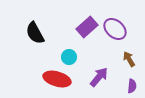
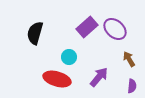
black semicircle: rotated 45 degrees clockwise
